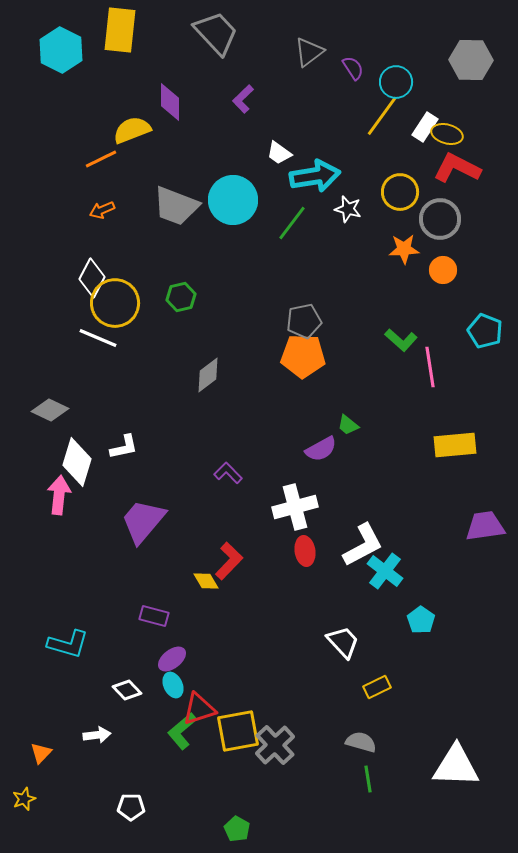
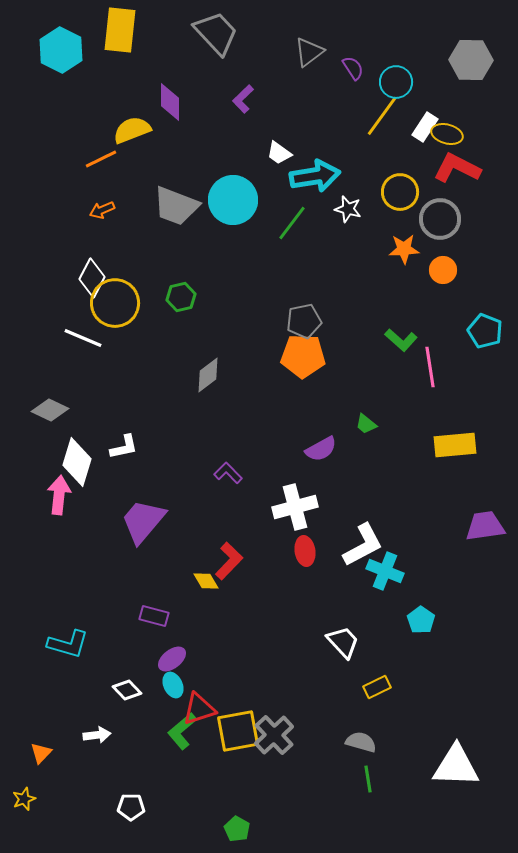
white line at (98, 338): moved 15 px left
green trapezoid at (348, 425): moved 18 px right, 1 px up
cyan cross at (385, 571): rotated 15 degrees counterclockwise
gray cross at (275, 745): moved 1 px left, 10 px up
